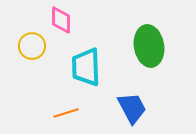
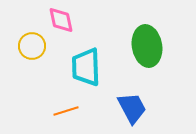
pink diamond: rotated 12 degrees counterclockwise
green ellipse: moved 2 px left
orange line: moved 2 px up
